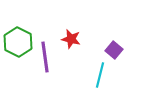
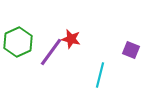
green hexagon: rotated 8 degrees clockwise
purple square: moved 17 px right; rotated 18 degrees counterclockwise
purple line: moved 6 px right, 5 px up; rotated 44 degrees clockwise
